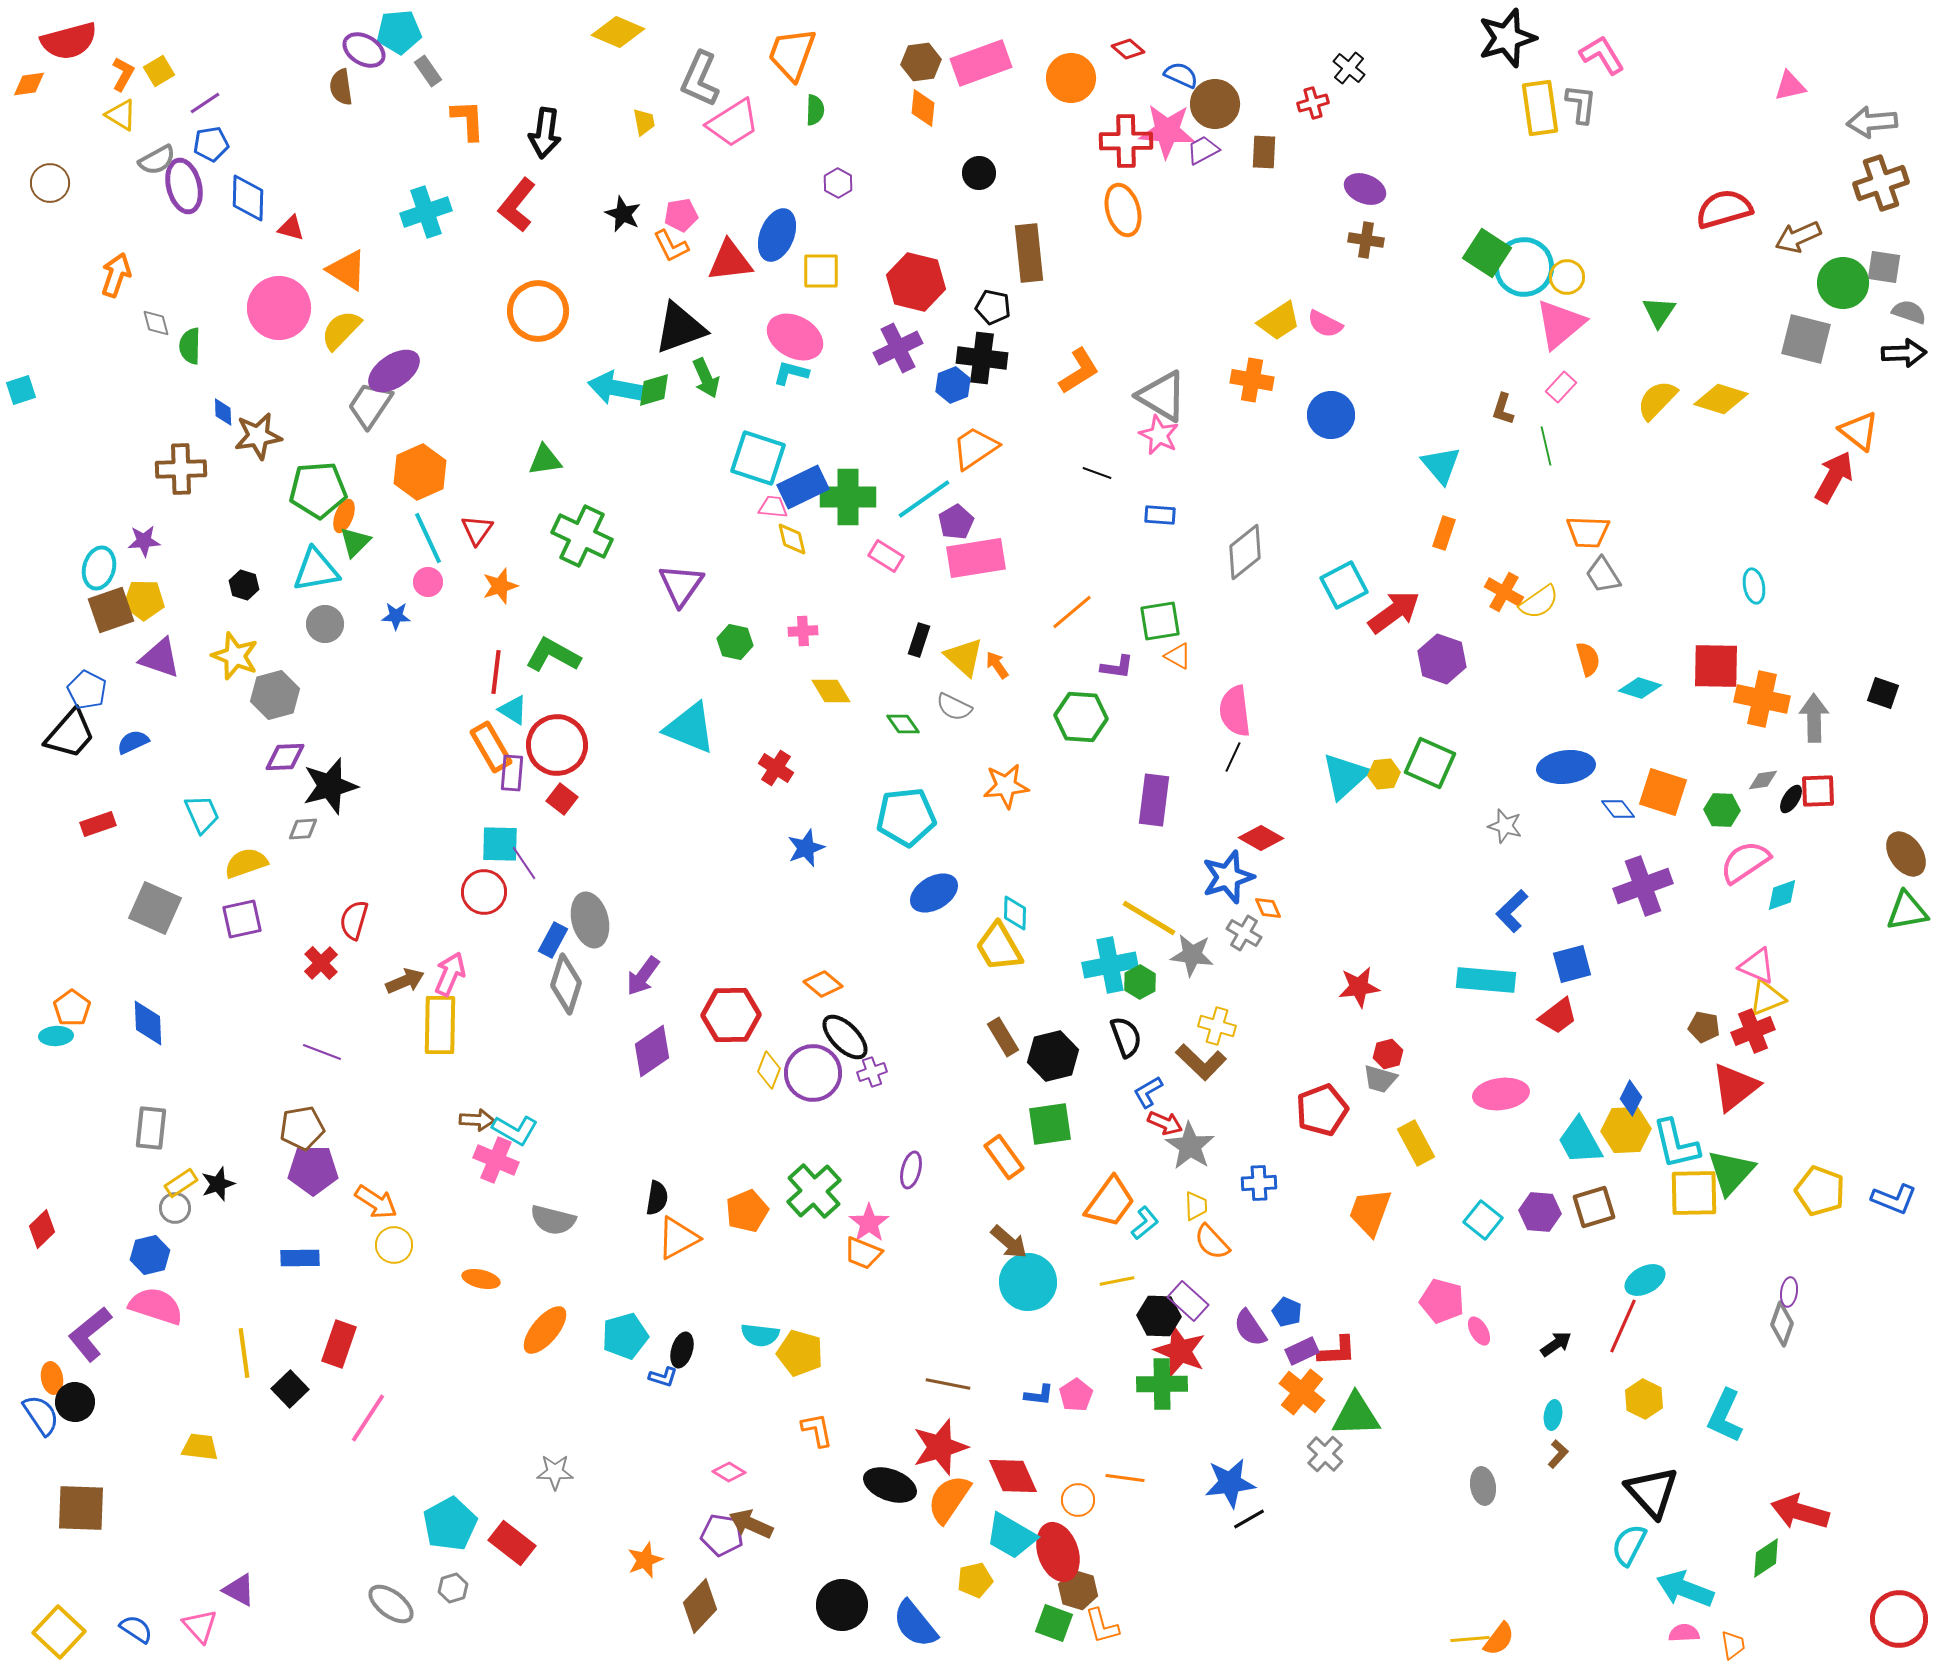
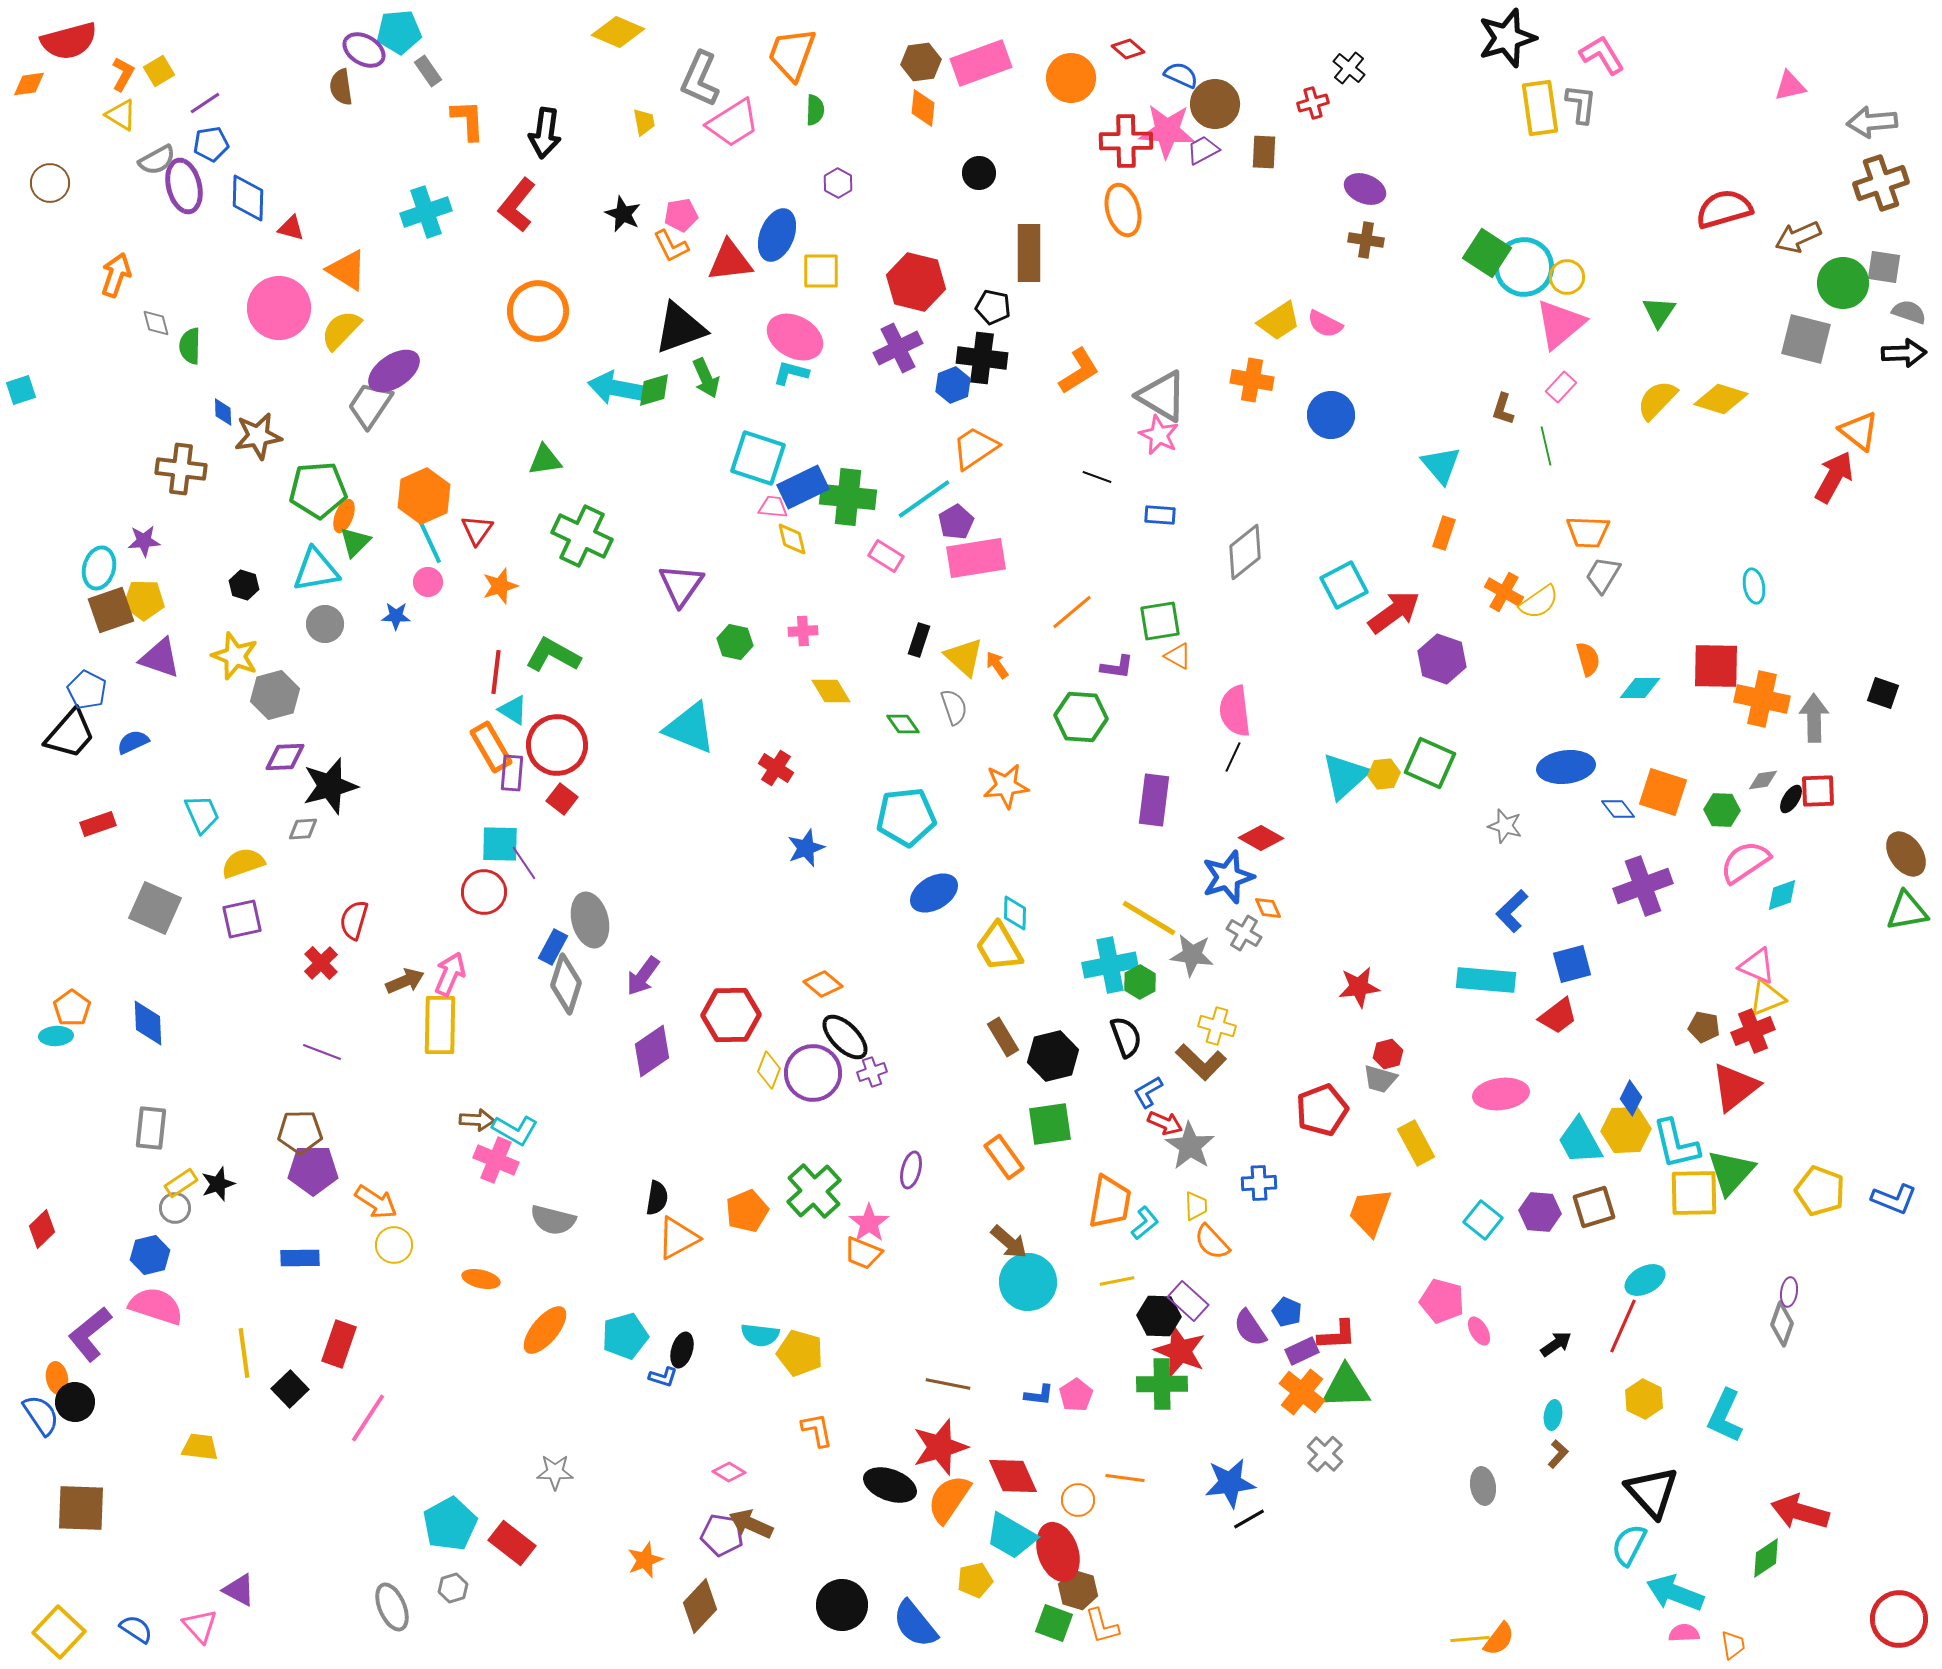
brown rectangle at (1029, 253): rotated 6 degrees clockwise
brown cross at (181, 469): rotated 9 degrees clockwise
orange hexagon at (420, 472): moved 4 px right, 24 px down
black line at (1097, 473): moved 4 px down
green cross at (848, 497): rotated 6 degrees clockwise
gray trapezoid at (1603, 575): rotated 63 degrees clockwise
cyan diamond at (1640, 688): rotated 18 degrees counterclockwise
gray semicircle at (954, 707): rotated 135 degrees counterclockwise
yellow semicircle at (246, 863): moved 3 px left
blue rectangle at (553, 940): moved 7 px down
brown pentagon at (302, 1128): moved 2 px left, 4 px down; rotated 9 degrees clockwise
orange trapezoid at (1110, 1202): rotated 26 degrees counterclockwise
red L-shape at (1337, 1351): moved 16 px up
orange ellipse at (52, 1378): moved 5 px right
green triangle at (1356, 1415): moved 10 px left, 28 px up
cyan arrow at (1685, 1589): moved 10 px left, 4 px down
gray ellipse at (391, 1604): moved 1 px right, 3 px down; rotated 30 degrees clockwise
